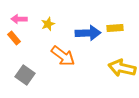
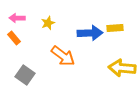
pink arrow: moved 2 px left, 1 px up
yellow star: moved 1 px up
blue arrow: moved 2 px right
yellow arrow: rotated 8 degrees counterclockwise
